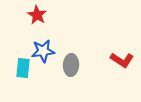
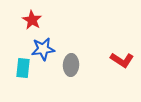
red star: moved 5 px left, 5 px down
blue star: moved 2 px up
